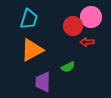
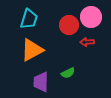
red circle: moved 4 px left, 1 px up
green semicircle: moved 6 px down
purple trapezoid: moved 2 px left
